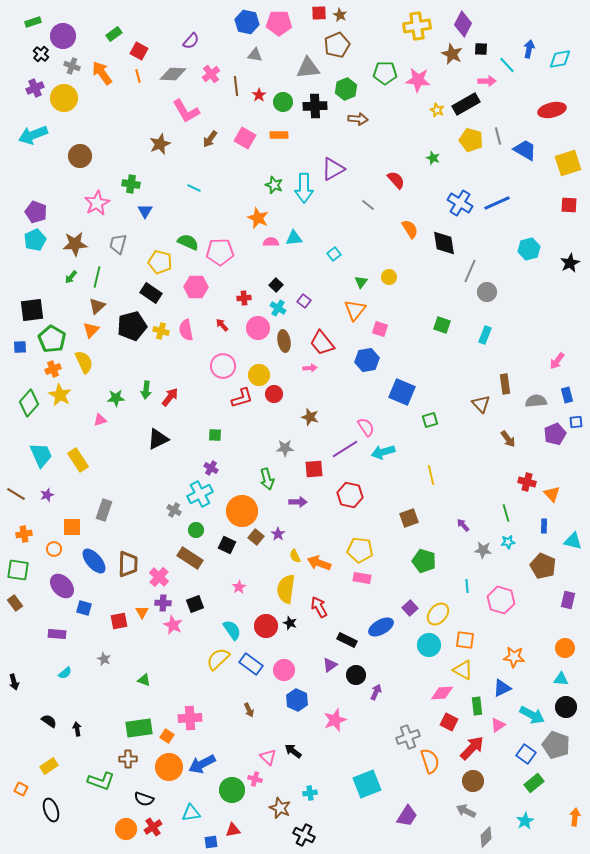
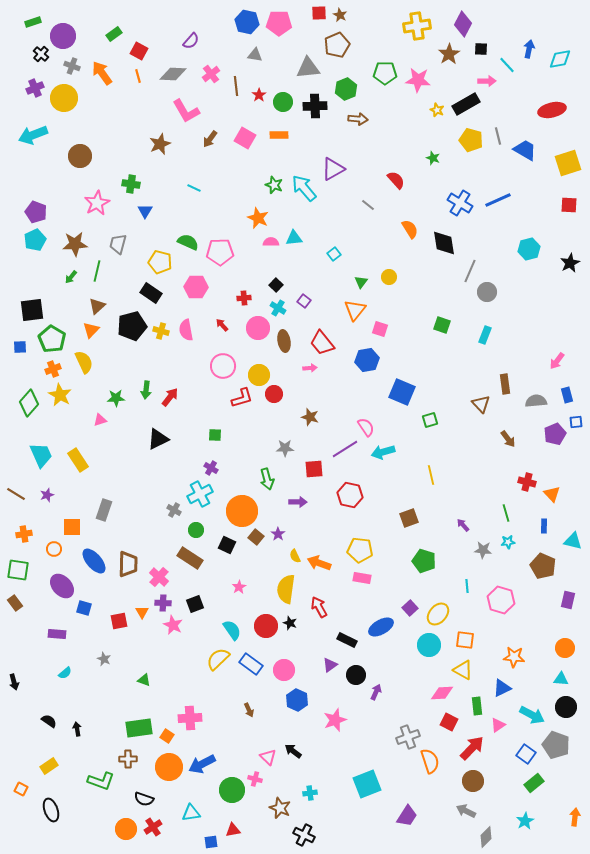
brown star at (452, 54): moved 3 px left; rotated 15 degrees clockwise
cyan arrow at (304, 188): rotated 140 degrees clockwise
blue line at (497, 203): moved 1 px right, 3 px up
green line at (97, 277): moved 6 px up
